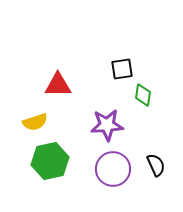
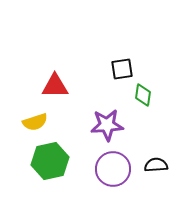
red triangle: moved 3 px left, 1 px down
black semicircle: rotated 70 degrees counterclockwise
